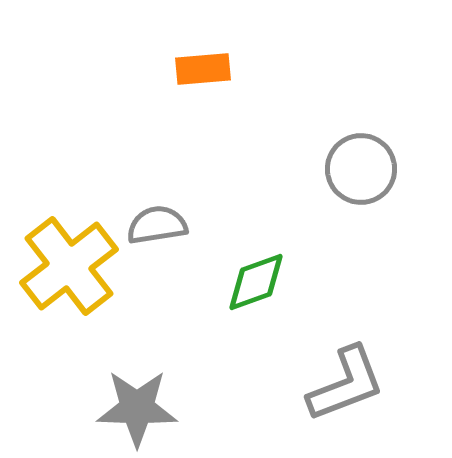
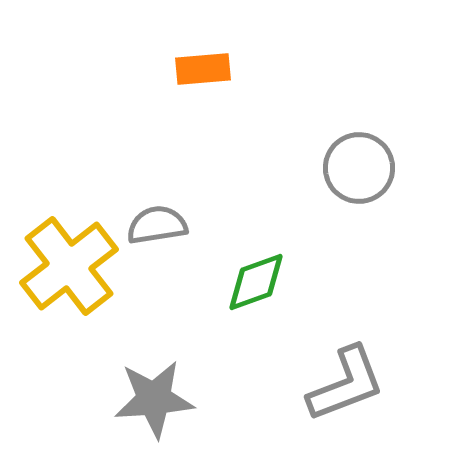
gray circle: moved 2 px left, 1 px up
gray star: moved 17 px right, 9 px up; rotated 6 degrees counterclockwise
